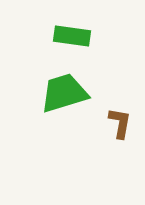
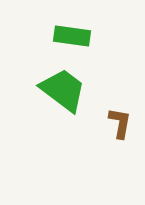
green trapezoid: moved 1 px left, 3 px up; rotated 54 degrees clockwise
